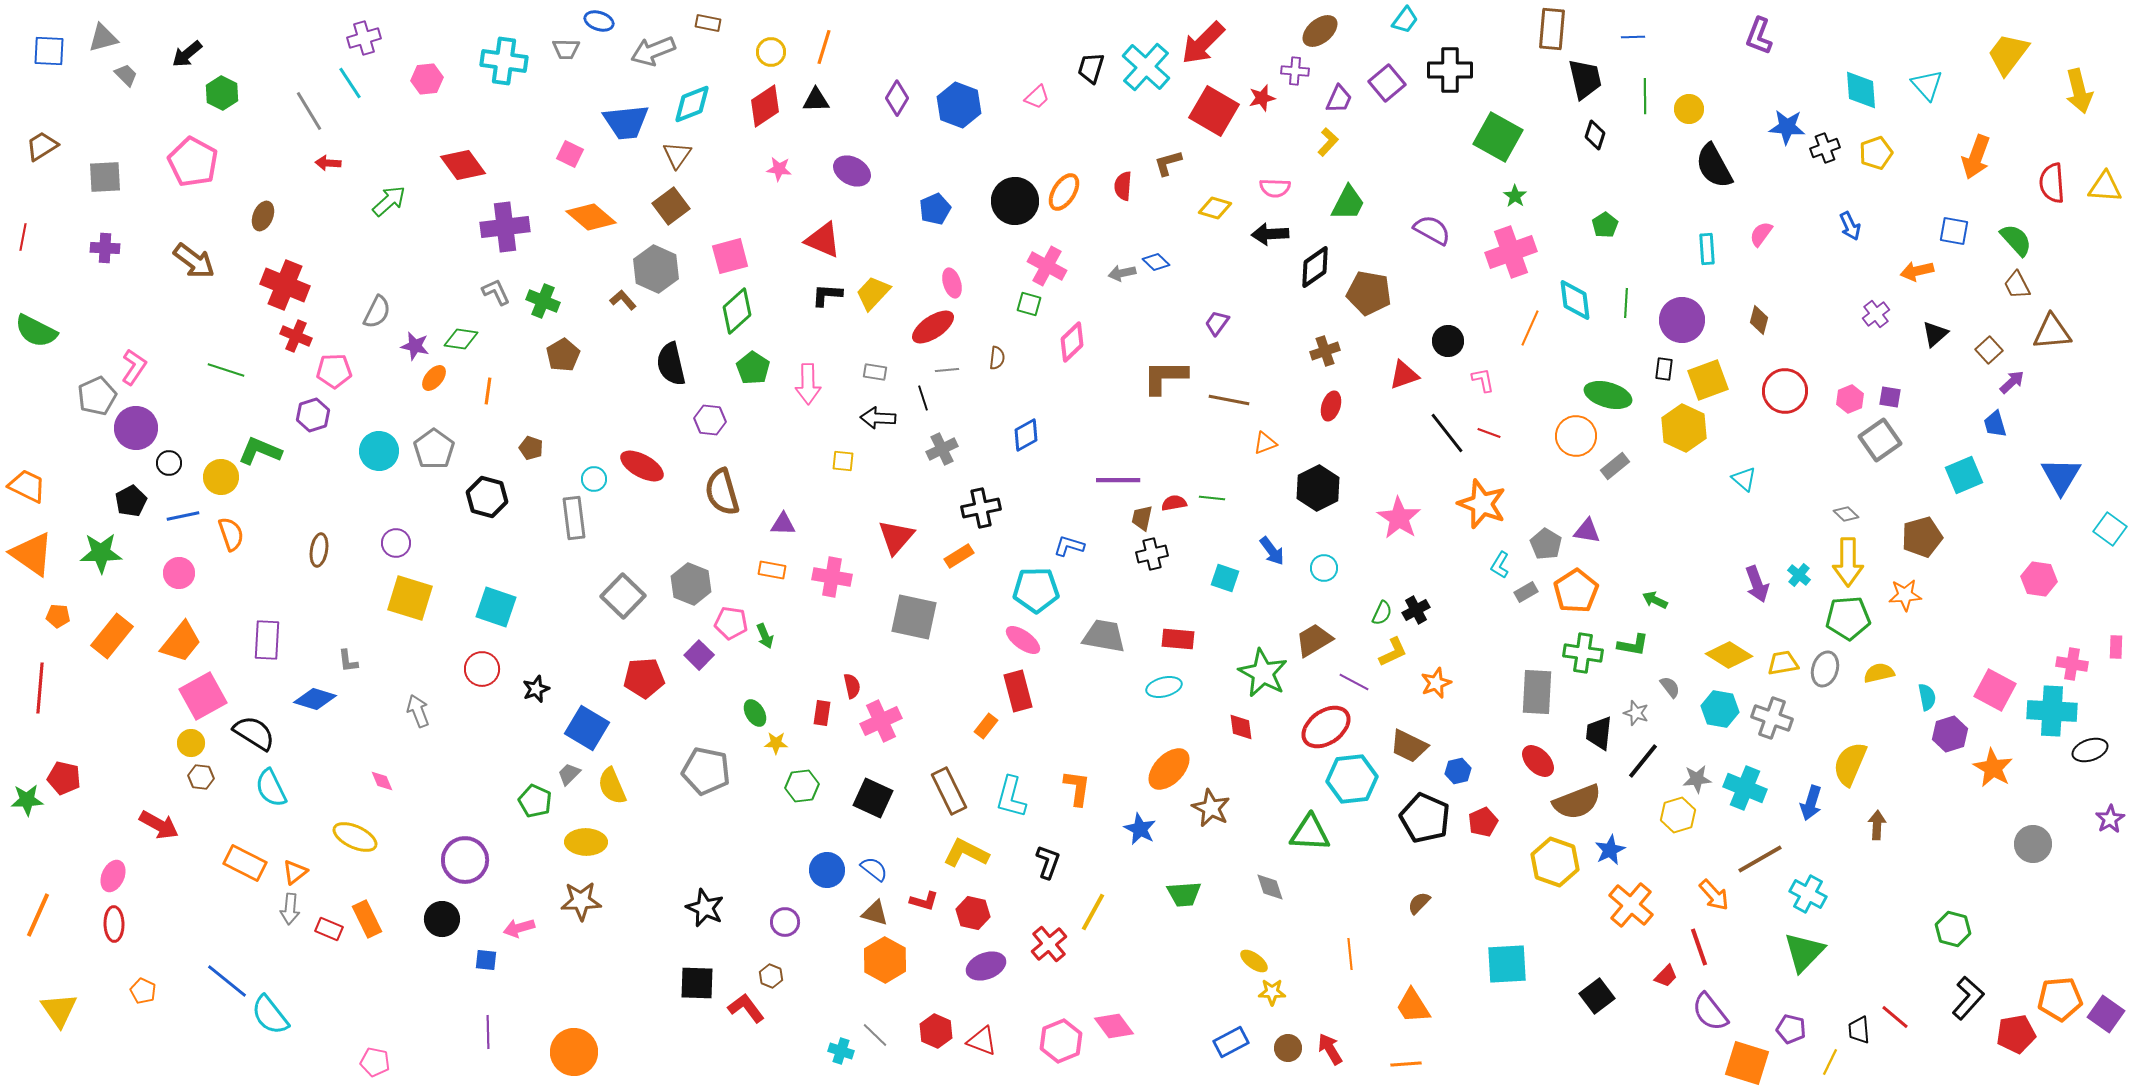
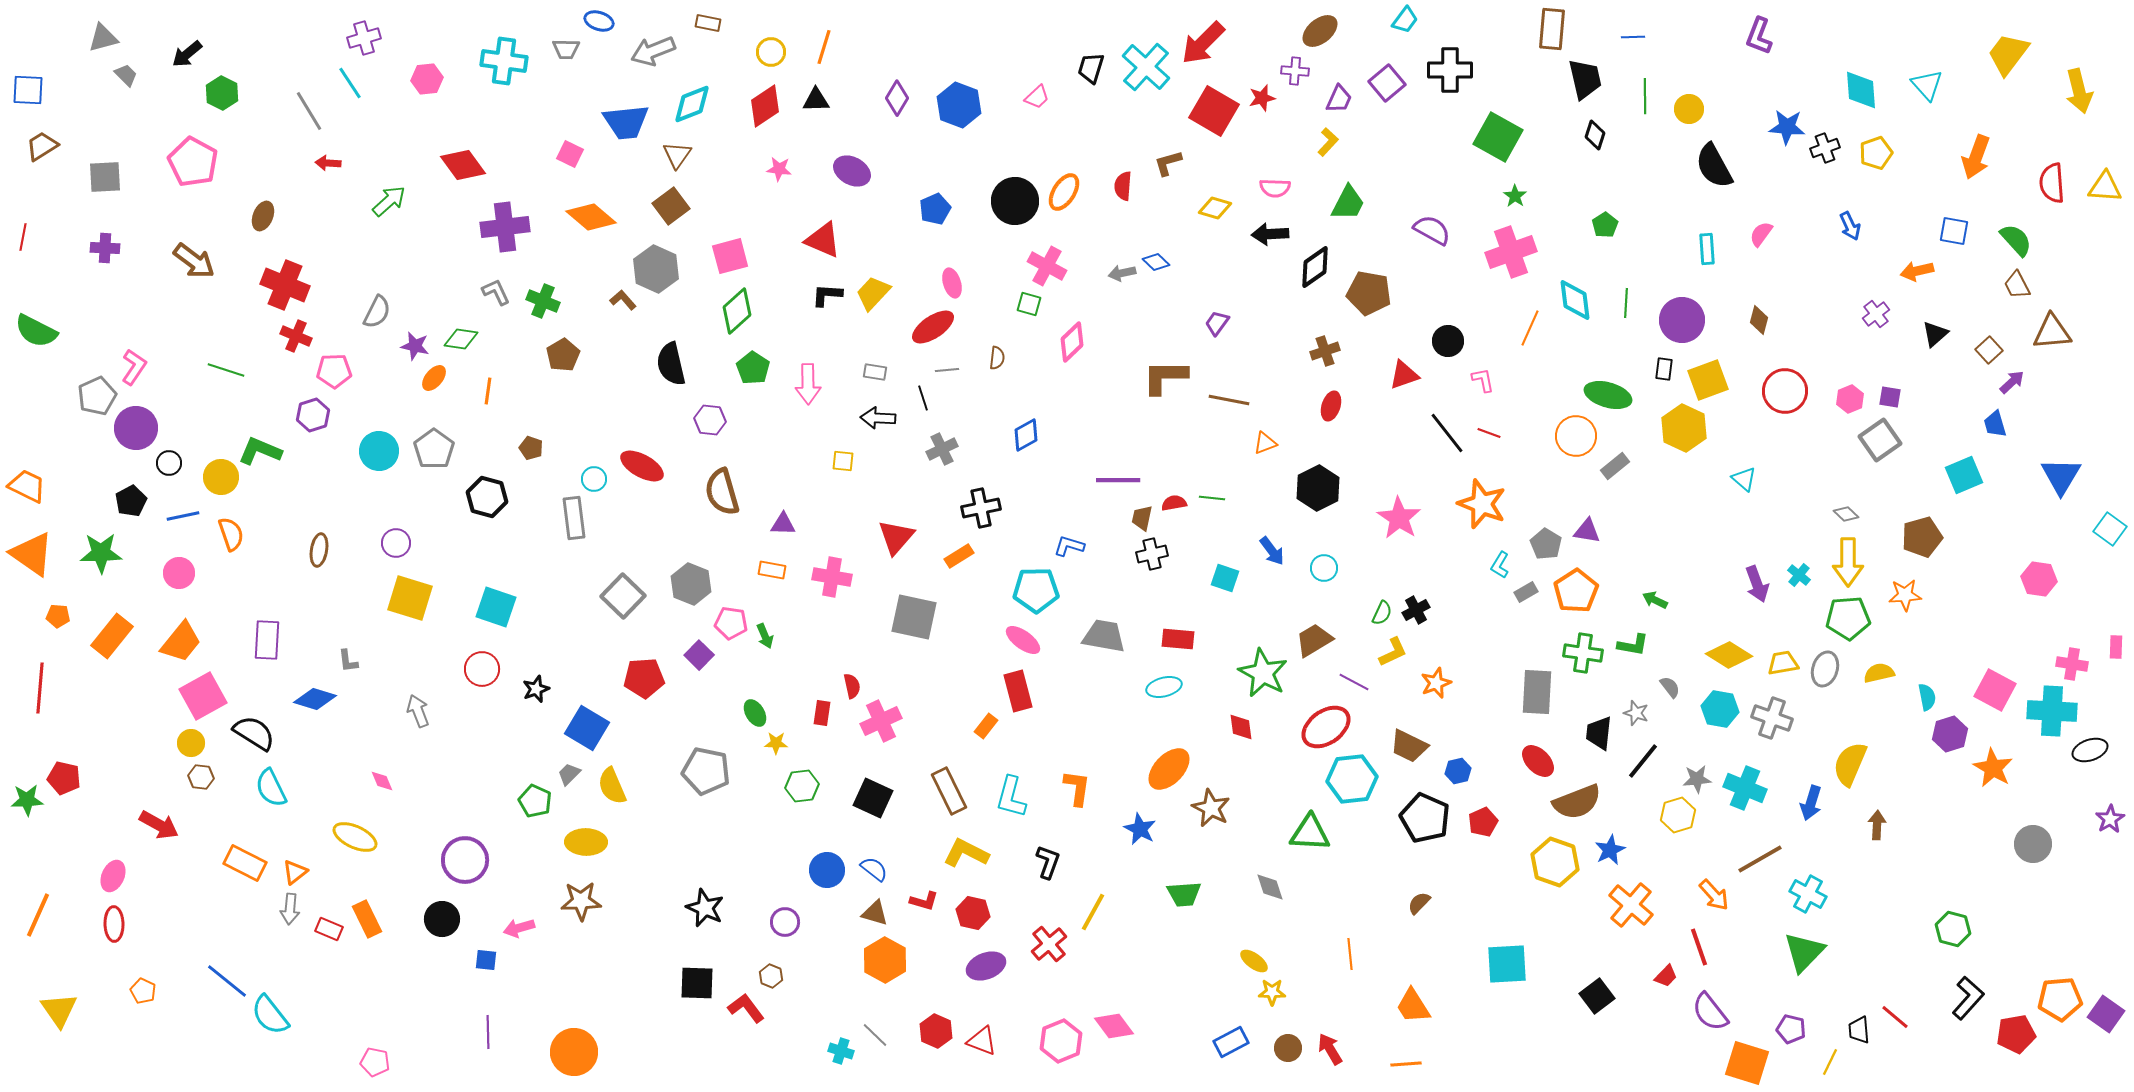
blue square at (49, 51): moved 21 px left, 39 px down
